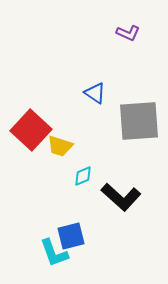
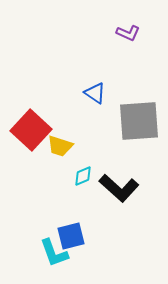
black L-shape: moved 2 px left, 9 px up
